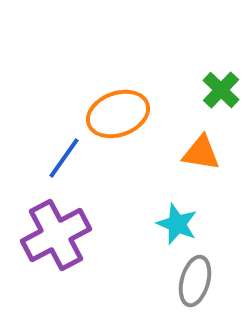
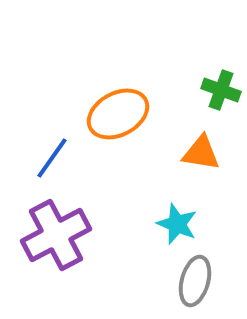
green cross: rotated 24 degrees counterclockwise
orange ellipse: rotated 8 degrees counterclockwise
blue line: moved 12 px left
